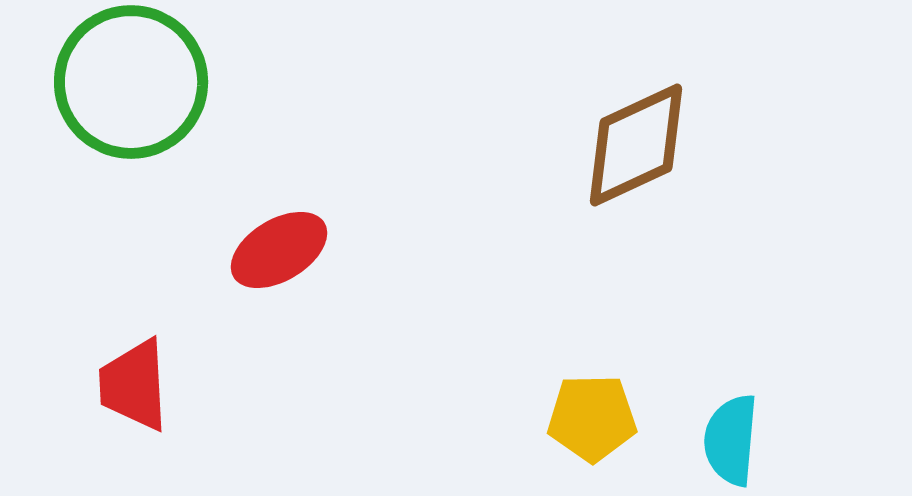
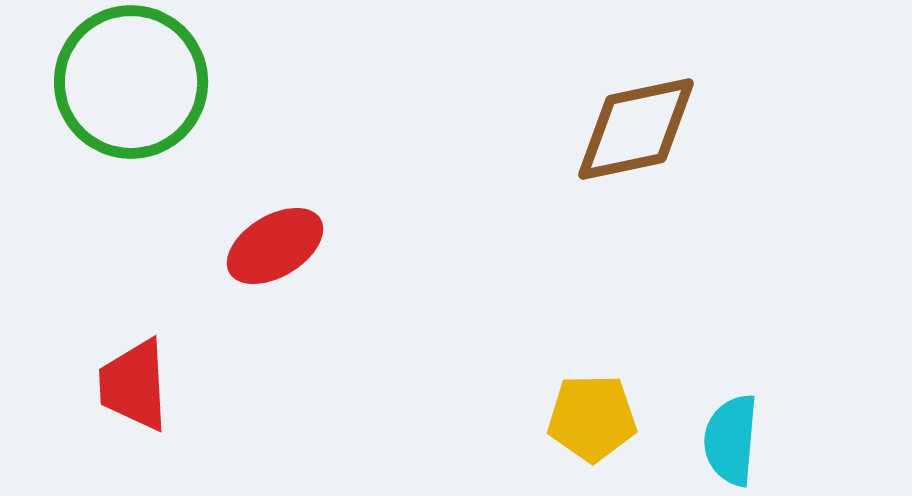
brown diamond: moved 16 px up; rotated 13 degrees clockwise
red ellipse: moved 4 px left, 4 px up
